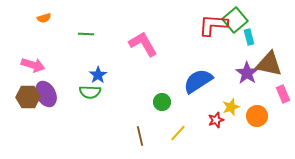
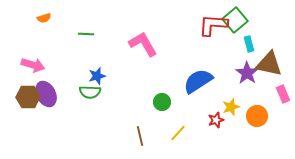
cyan rectangle: moved 7 px down
blue star: moved 1 px left, 1 px down; rotated 18 degrees clockwise
